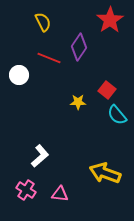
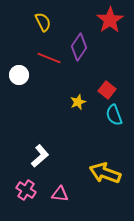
yellow star: rotated 21 degrees counterclockwise
cyan semicircle: moved 3 px left; rotated 20 degrees clockwise
